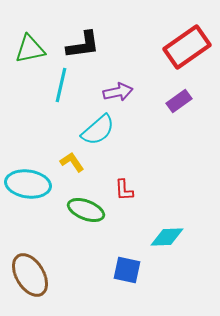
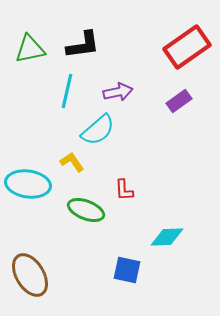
cyan line: moved 6 px right, 6 px down
